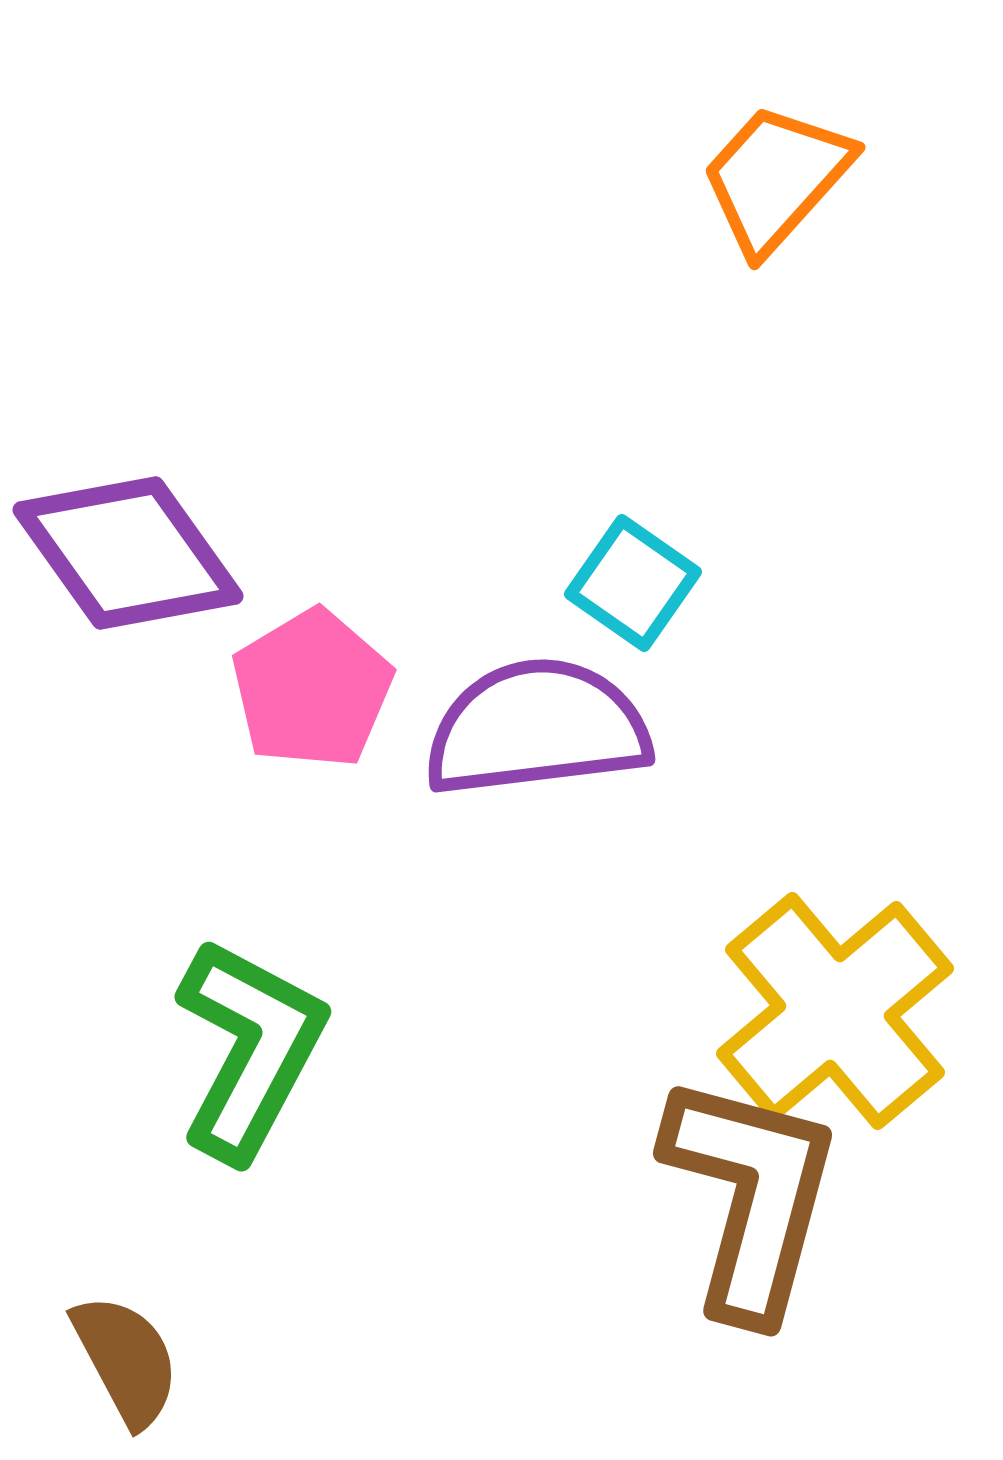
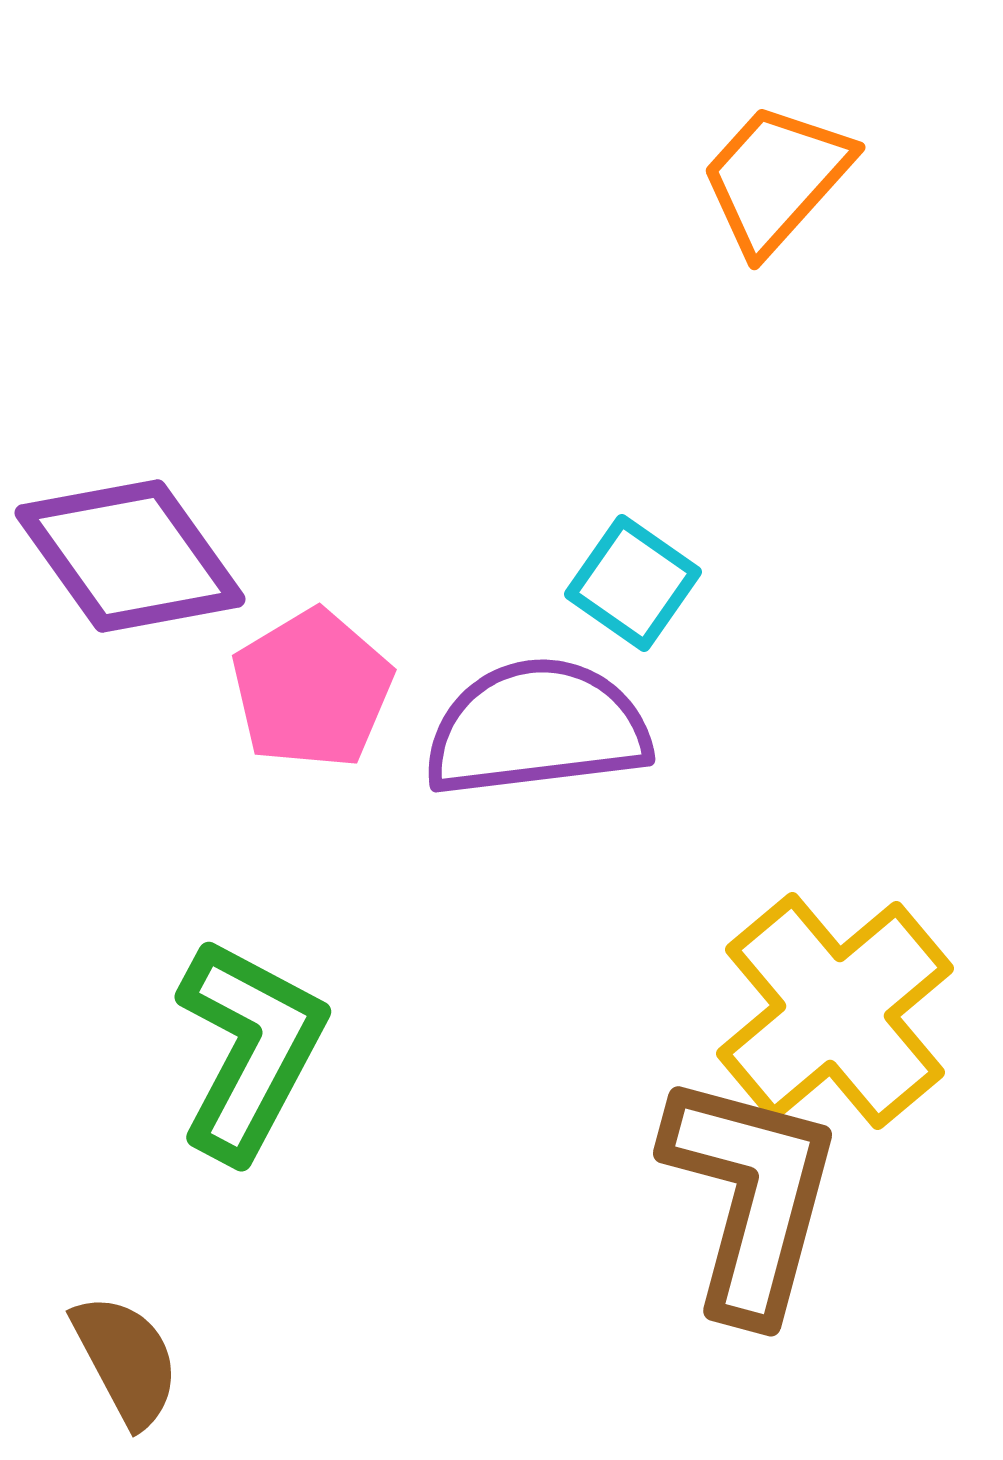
purple diamond: moved 2 px right, 3 px down
